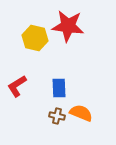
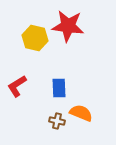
brown cross: moved 5 px down
